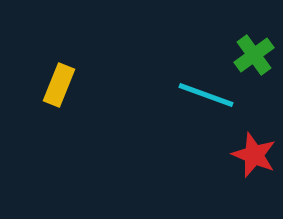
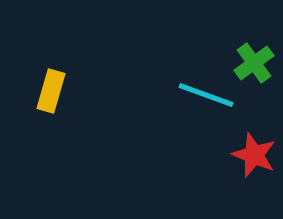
green cross: moved 8 px down
yellow rectangle: moved 8 px left, 6 px down; rotated 6 degrees counterclockwise
